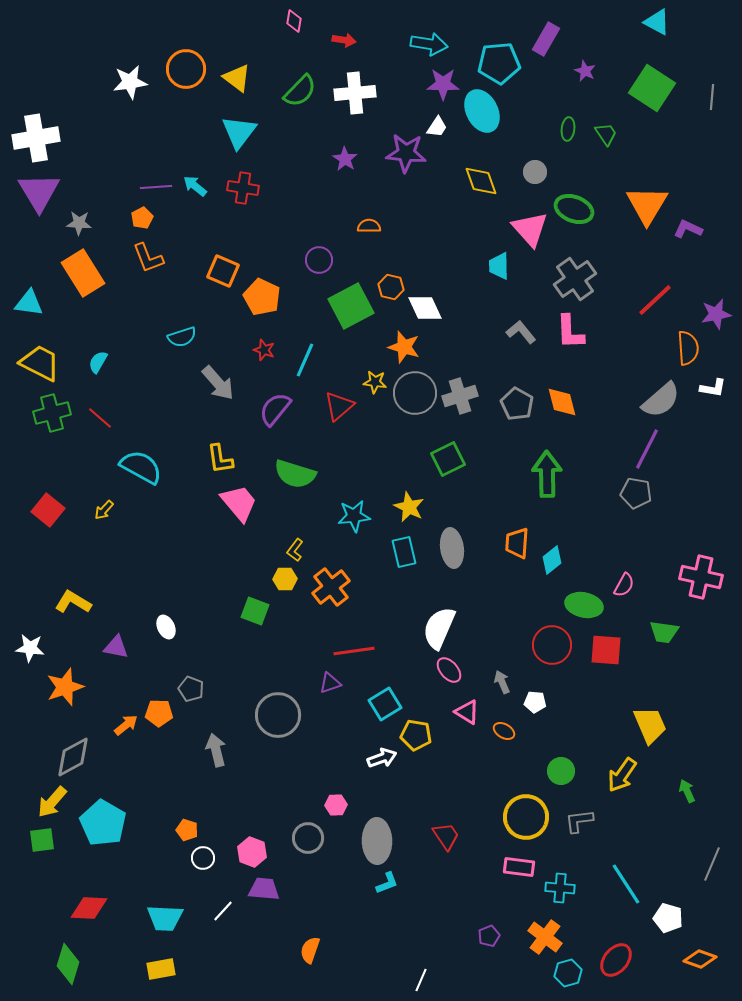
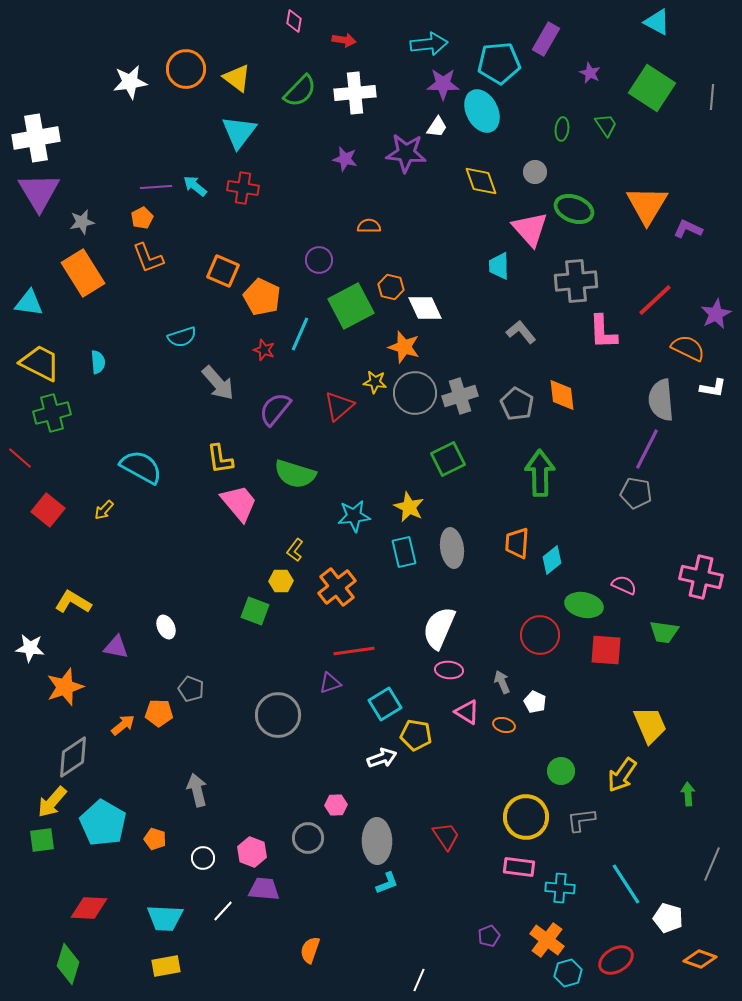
cyan arrow at (429, 44): rotated 15 degrees counterclockwise
purple star at (585, 71): moved 5 px right, 2 px down
green ellipse at (568, 129): moved 6 px left
green trapezoid at (606, 134): moved 9 px up
purple star at (345, 159): rotated 20 degrees counterclockwise
gray star at (79, 223): moved 3 px right, 1 px up; rotated 15 degrees counterclockwise
gray cross at (575, 279): moved 1 px right, 2 px down; rotated 30 degrees clockwise
purple star at (716, 314): rotated 16 degrees counterclockwise
pink L-shape at (570, 332): moved 33 px right
orange semicircle at (688, 348): rotated 60 degrees counterclockwise
cyan line at (305, 360): moved 5 px left, 26 px up
cyan semicircle at (98, 362): rotated 145 degrees clockwise
gray semicircle at (661, 400): rotated 126 degrees clockwise
orange diamond at (562, 402): moved 7 px up; rotated 8 degrees clockwise
red line at (100, 418): moved 80 px left, 40 px down
green arrow at (547, 474): moved 7 px left, 1 px up
yellow hexagon at (285, 579): moved 4 px left, 2 px down
pink semicircle at (624, 585): rotated 95 degrees counterclockwise
orange cross at (331, 587): moved 6 px right
red circle at (552, 645): moved 12 px left, 10 px up
pink ellipse at (449, 670): rotated 44 degrees counterclockwise
white pentagon at (535, 702): rotated 20 degrees clockwise
orange arrow at (126, 725): moved 3 px left
orange ellipse at (504, 731): moved 6 px up; rotated 15 degrees counterclockwise
gray arrow at (216, 750): moved 19 px left, 40 px down
gray diamond at (73, 757): rotated 6 degrees counterclockwise
green arrow at (687, 791): moved 1 px right, 3 px down; rotated 20 degrees clockwise
gray L-shape at (579, 821): moved 2 px right, 1 px up
orange pentagon at (187, 830): moved 32 px left, 9 px down
orange cross at (545, 937): moved 2 px right, 3 px down
red ellipse at (616, 960): rotated 20 degrees clockwise
yellow rectangle at (161, 969): moved 5 px right, 3 px up
white line at (421, 980): moved 2 px left
